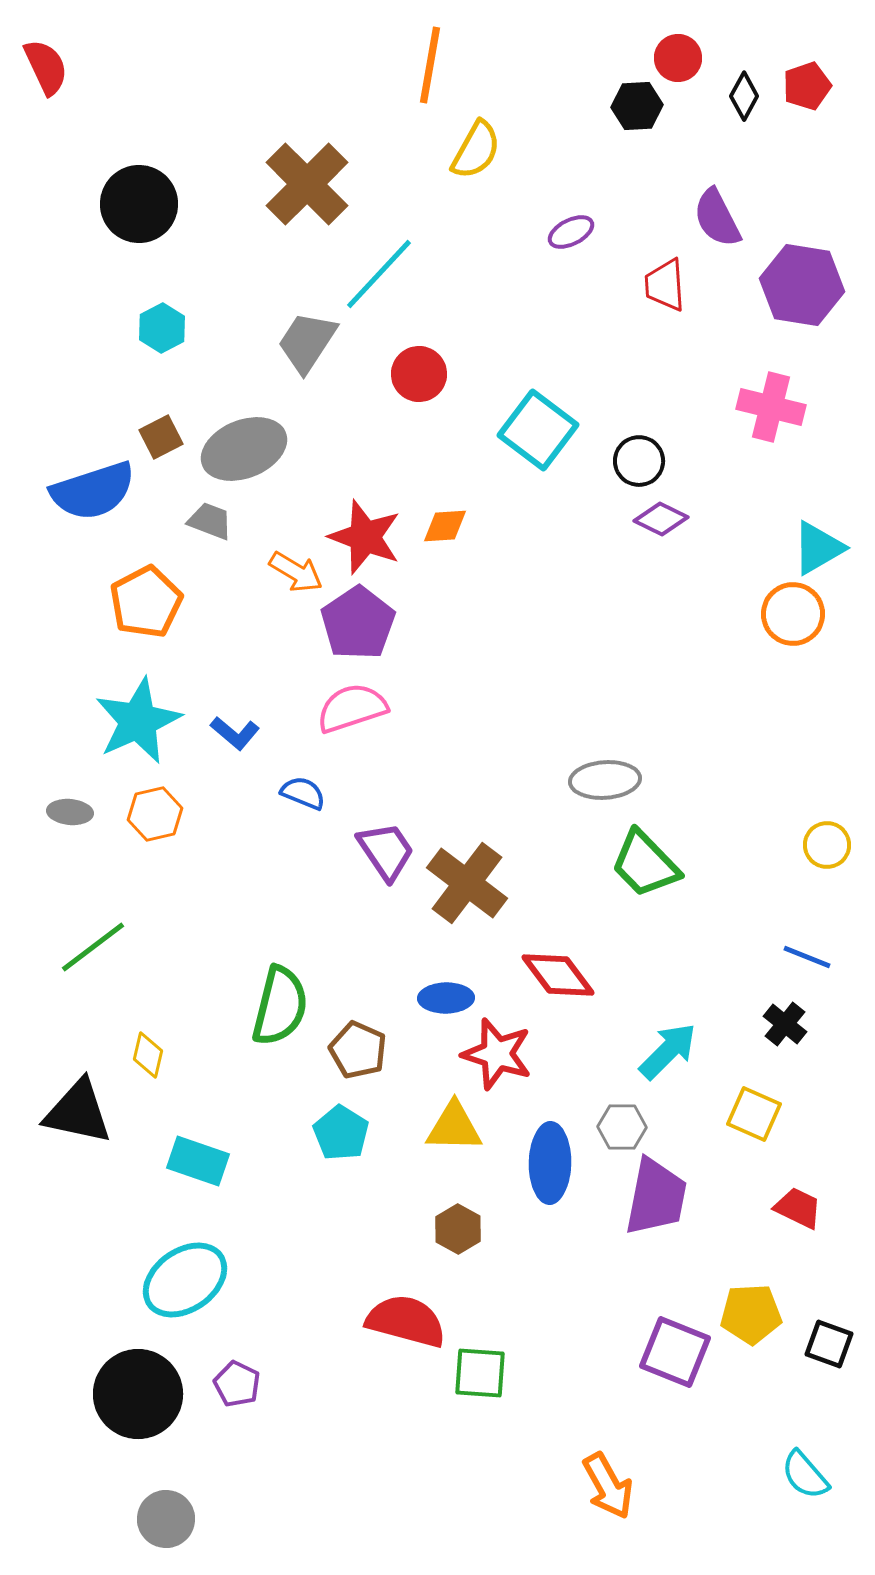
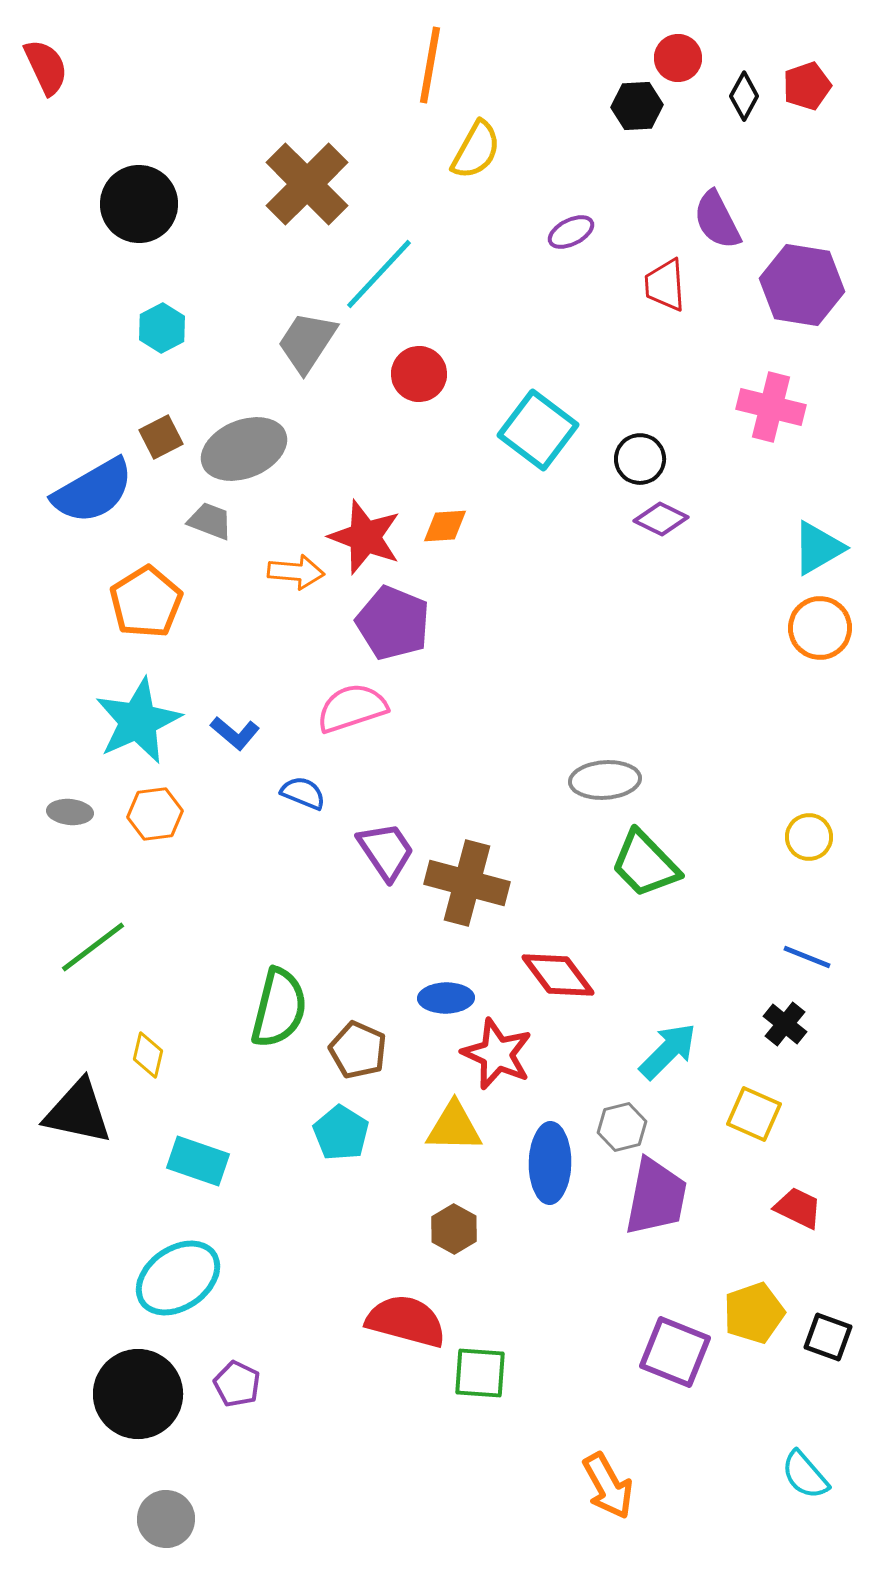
purple semicircle at (717, 218): moved 2 px down
black circle at (639, 461): moved 1 px right, 2 px up
blue semicircle at (93, 491): rotated 12 degrees counterclockwise
orange arrow at (296, 572): rotated 26 degrees counterclockwise
orange pentagon at (146, 602): rotated 4 degrees counterclockwise
orange circle at (793, 614): moved 27 px right, 14 px down
purple pentagon at (358, 623): moved 35 px right; rotated 16 degrees counterclockwise
orange hexagon at (155, 814): rotated 6 degrees clockwise
yellow circle at (827, 845): moved 18 px left, 8 px up
brown cross at (467, 883): rotated 22 degrees counterclockwise
green semicircle at (280, 1006): moved 1 px left, 2 px down
red star at (497, 1054): rotated 6 degrees clockwise
gray hexagon at (622, 1127): rotated 15 degrees counterclockwise
brown hexagon at (458, 1229): moved 4 px left
cyan ellipse at (185, 1280): moved 7 px left, 2 px up
yellow pentagon at (751, 1314): moved 3 px right, 1 px up; rotated 16 degrees counterclockwise
black square at (829, 1344): moved 1 px left, 7 px up
